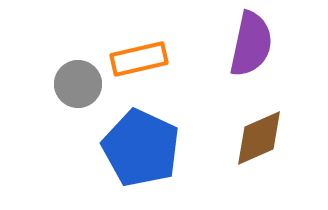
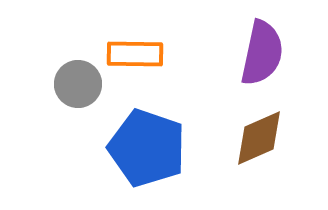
purple semicircle: moved 11 px right, 9 px down
orange rectangle: moved 4 px left, 5 px up; rotated 14 degrees clockwise
blue pentagon: moved 6 px right; rotated 6 degrees counterclockwise
